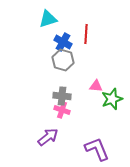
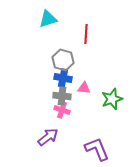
blue cross: moved 36 px down; rotated 18 degrees counterclockwise
pink triangle: moved 12 px left, 2 px down
